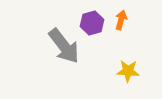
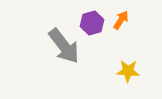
orange arrow: rotated 18 degrees clockwise
